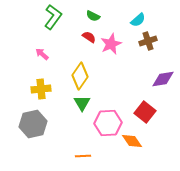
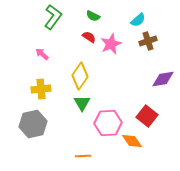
red square: moved 2 px right, 4 px down
